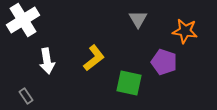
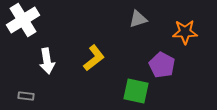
gray triangle: rotated 42 degrees clockwise
orange star: moved 1 px down; rotated 10 degrees counterclockwise
purple pentagon: moved 2 px left, 3 px down; rotated 10 degrees clockwise
green square: moved 7 px right, 8 px down
gray rectangle: rotated 49 degrees counterclockwise
